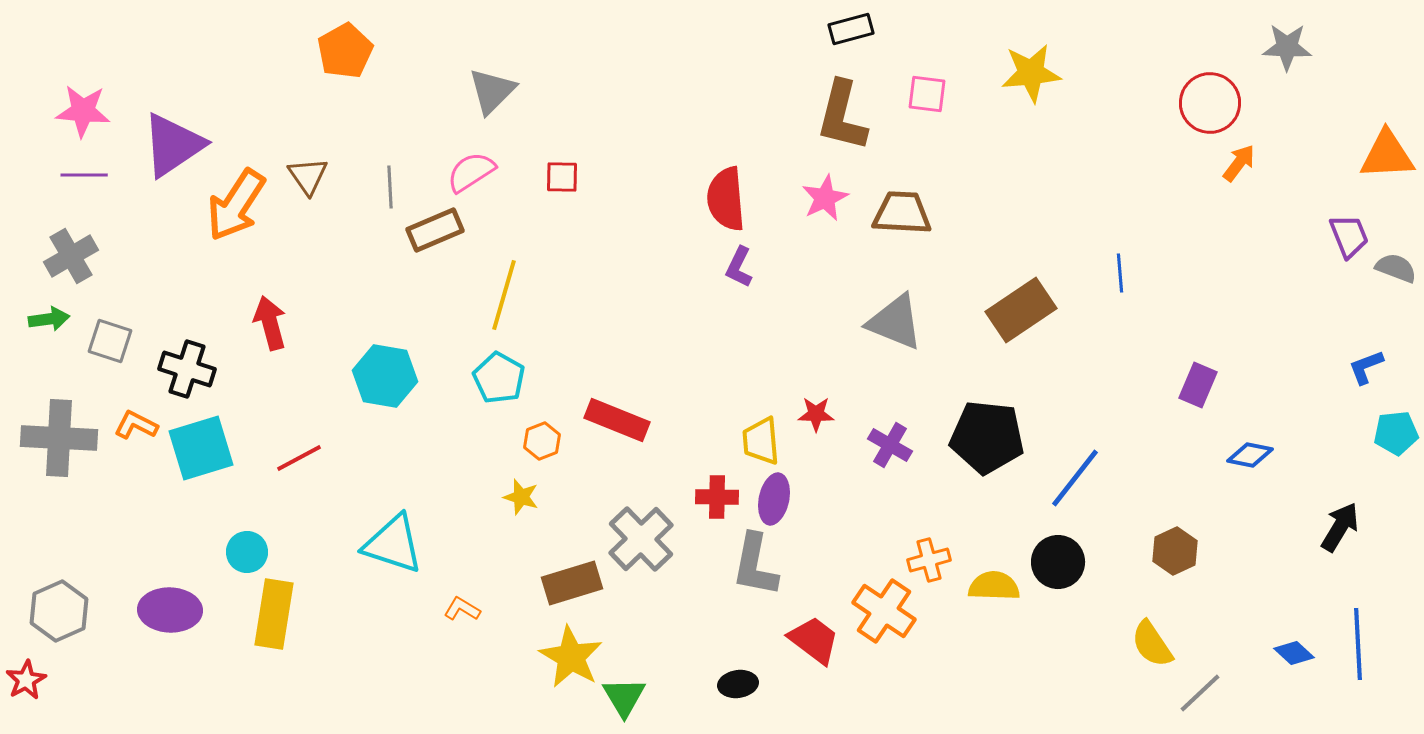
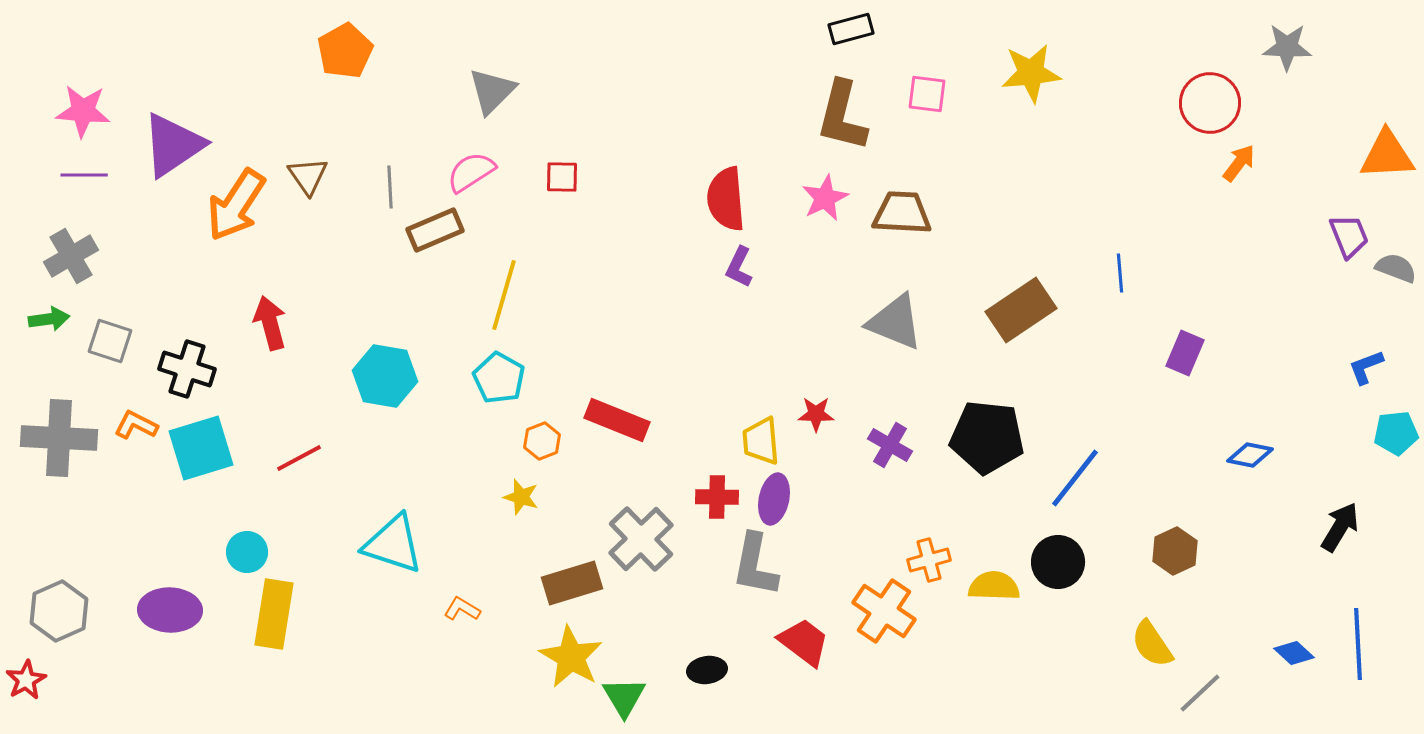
purple rectangle at (1198, 385): moved 13 px left, 32 px up
red trapezoid at (814, 640): moved 10 px left, 2 px down
black ellipse at (738, 684): moved 31 px left, 14 px up
